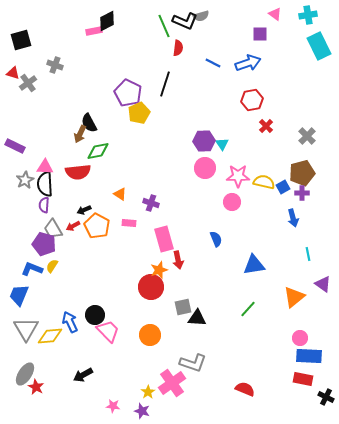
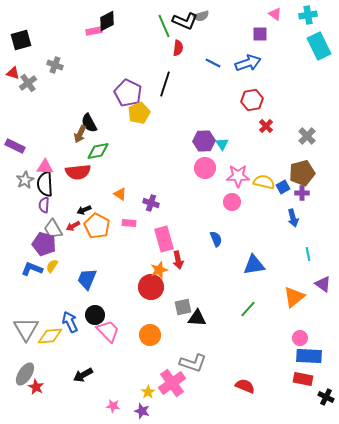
blue trapezoid at (19, 295): moved 68 px right, 16 px up
red semicircle at (245, 389): moved 3 px up
